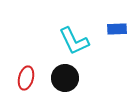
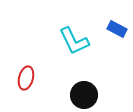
blue rectangle: rotated 30 degrees clockwise
black circle: moved 19 px right, 17 px down
